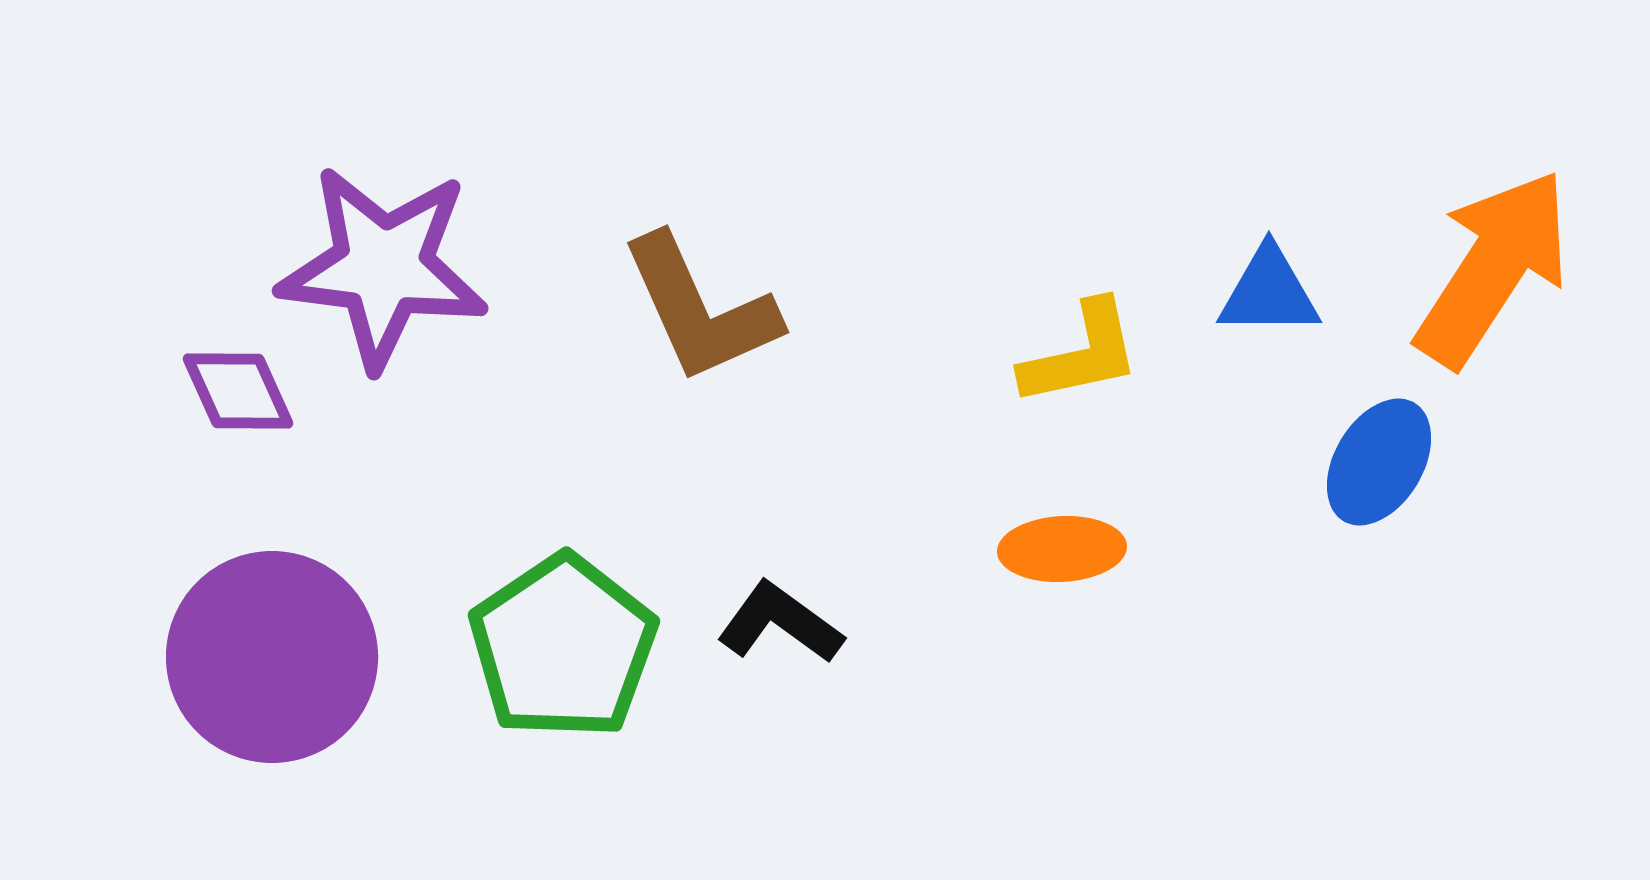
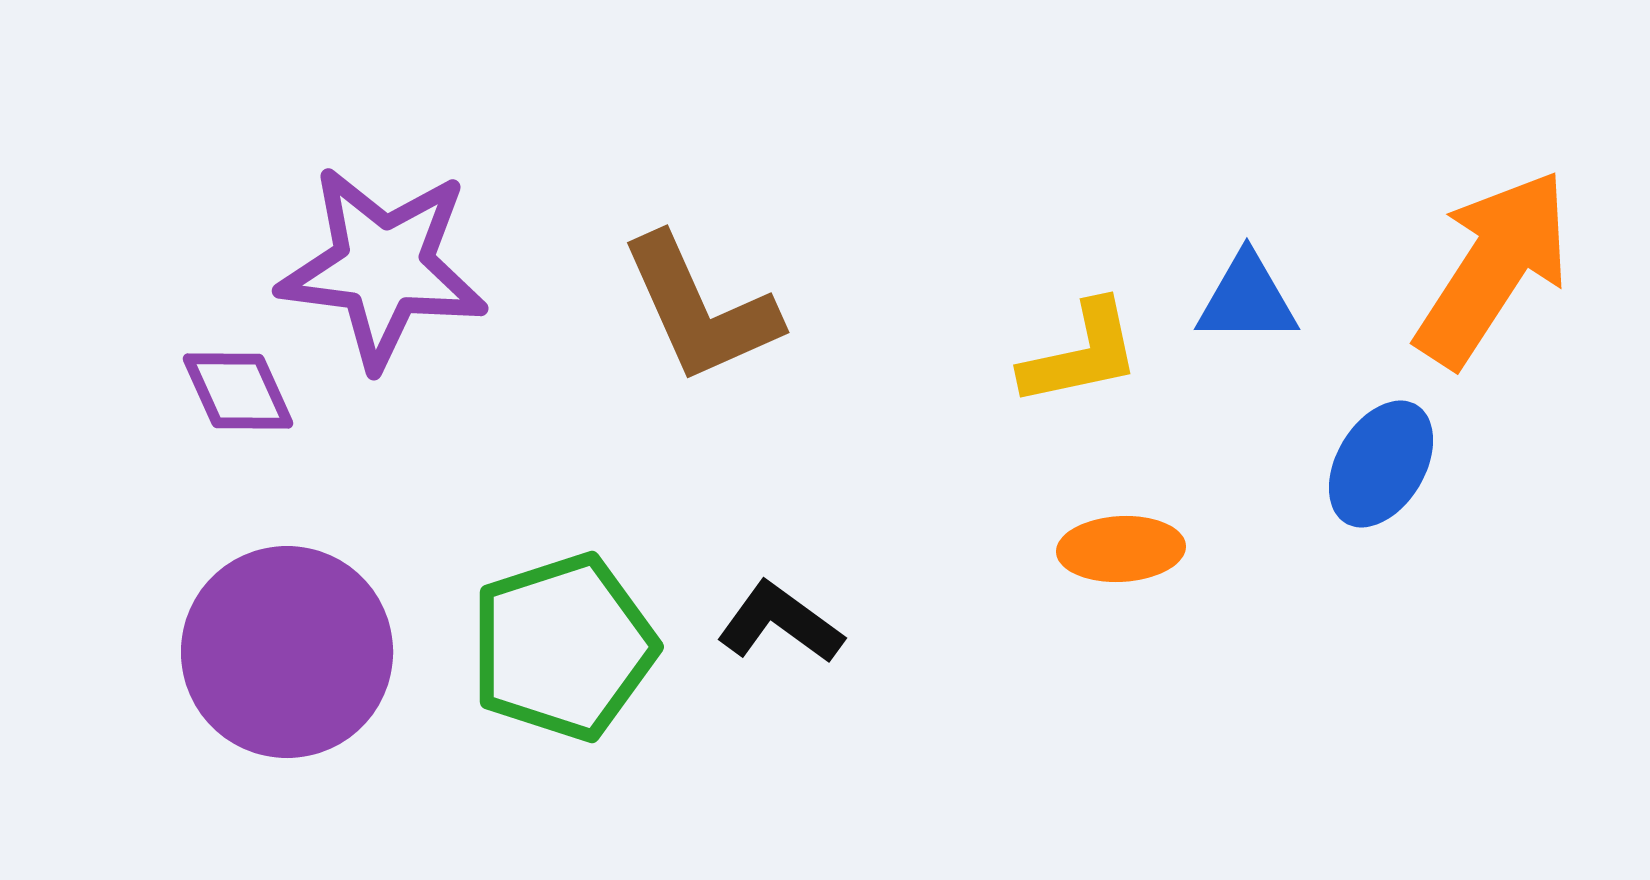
blue triangle: moved 22 px left, 7 px down
blue ellipse: moved 2 px right, 2 px down
orange ellipse: moved 59 px right
green pentagon: rotated 16 degrees clockwise
purple circle: moved 15 px right, 5 px up
